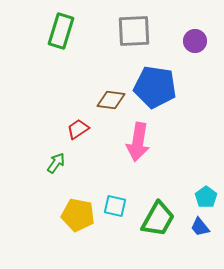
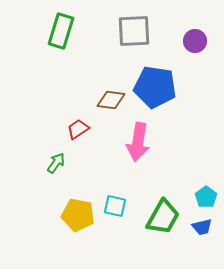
green trapezoid: moved 5 px right, 2 px up
blue trapezoid: moved 2 px right; rotated 65 degrees counterclockwise
